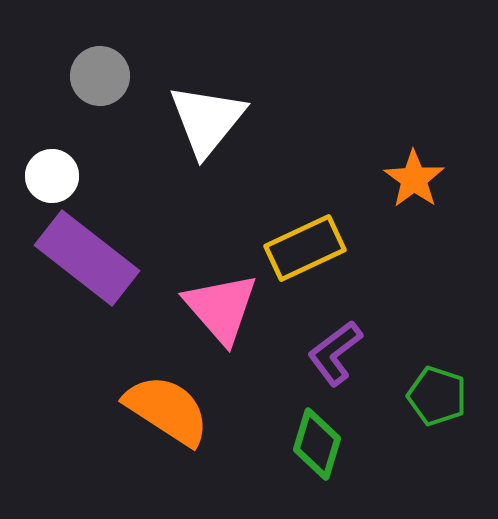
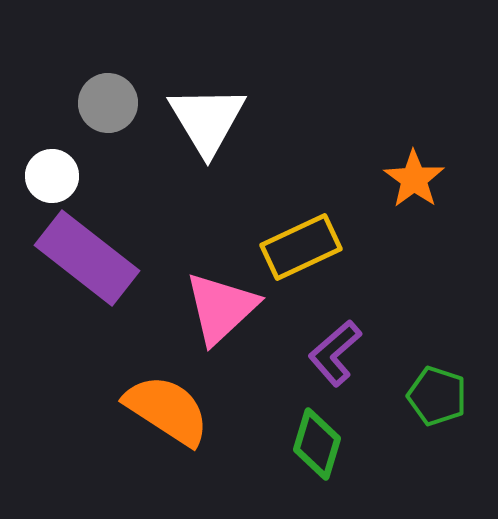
gray circle: moved 8 px right, 27 px down
white triangle: rotated 10 degrees counterclockwise
yellow rectangle: moved 4 px left, 1 px up
pink triangle: rotated 28 degrees clockwise
purple L-shape: rotated 4 degrees counterclockwise
